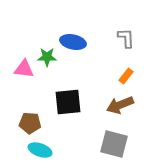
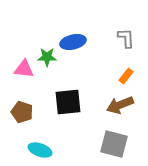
blue ellipse: rotated 25 degrees counterclockwise
brown pentagon: moved 8 px left, 11 px up; rotated 15 degrees clockwise
